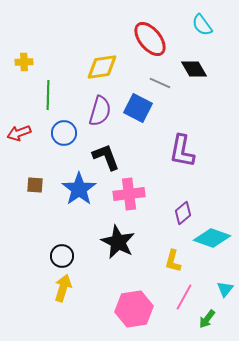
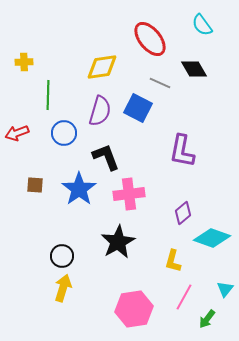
red arrow: moved 2 px left
black star: rotated 16 degrees clockwise
